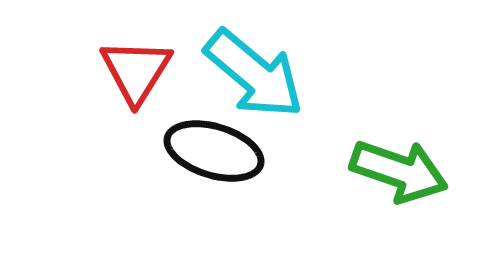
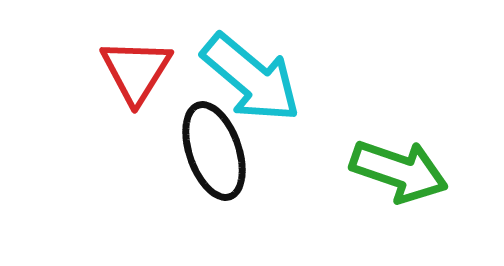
cyan arrow: moved 3 px left, 4 px down
black ellipse: rotated 54 degrees clockwise
